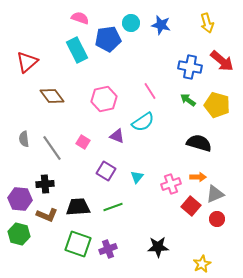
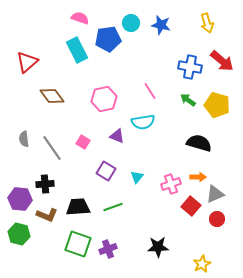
cyan semicircle: rotated 25 degrees clockwise
